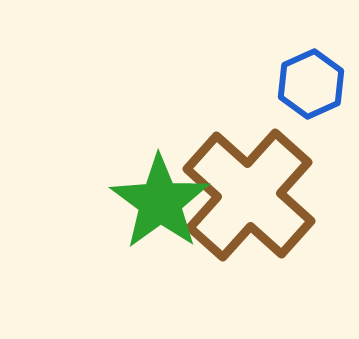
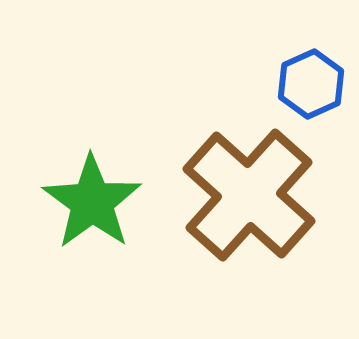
green star: moved 68 px left
